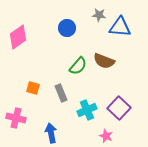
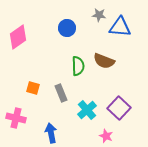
green semicircle: rotated 42 degrees counterclockwise
cyan cross: rotated 18 degrees counterclockwise
